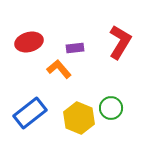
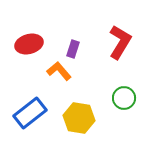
red ellipse: moved 2 px down
purple rectangle: moved 2 px left, 1 px down; rotated 66 degrees counterclockwise
orange L-shape: moved 2 px down
green circle: moved 13 px right, 10 px up
yellow hexagon: rotated 12 degrees counterclockwise
